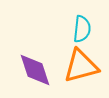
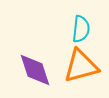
cyan semicircle: moved 1 px left
